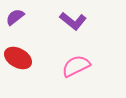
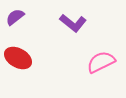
purple L-shape: moved 2 px down
pink semicircle: moved 25 px right, 4 px up
